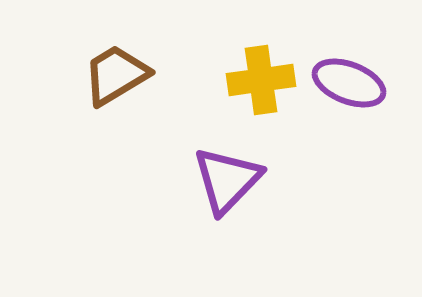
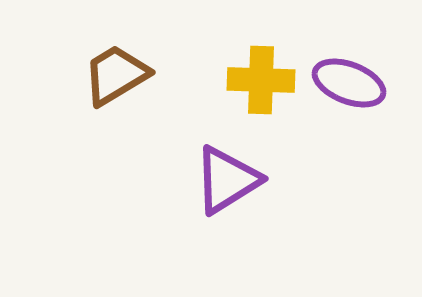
yellow cross: rotated 10 degrees clockwise
purple triangle: rotated 14 degrees clockwise
